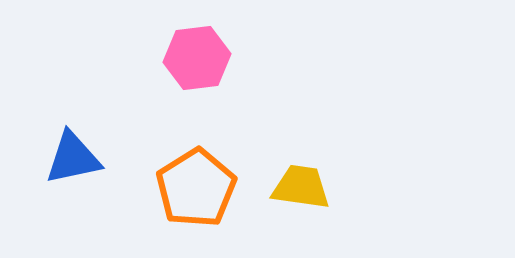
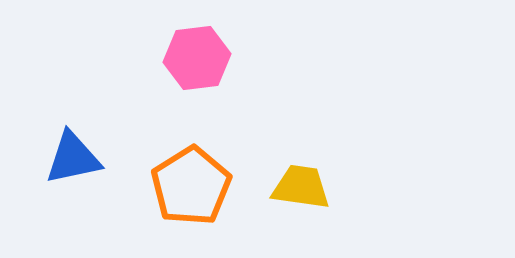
orange pentagon: moved 5 px left, 2 px up
